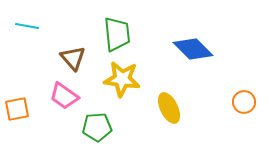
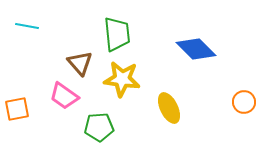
blue diamond: moved 3 px right
brown triangle: moved 7 px right, 5 px down
green pentagon: moved 2 px right
